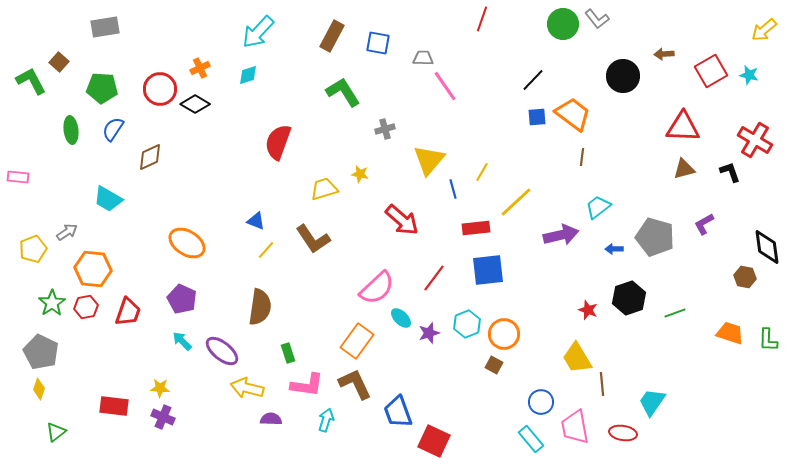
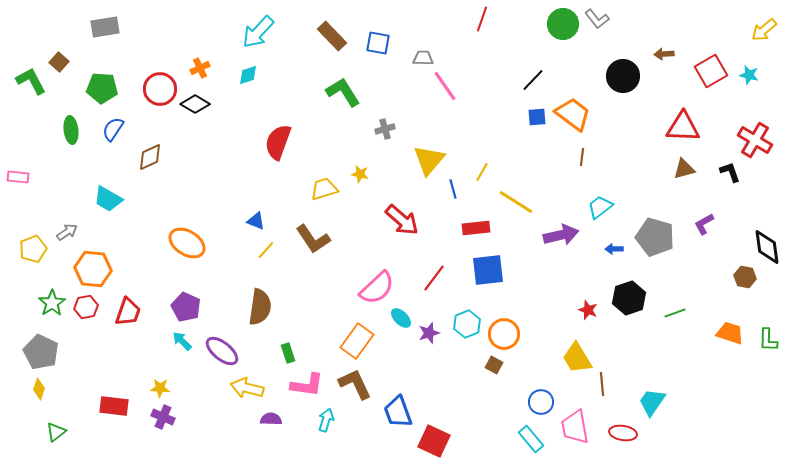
brown rectangle at (332, 36): rotated 72 degrees counterclockwise
yellow line at (516, 202): rotated 75 degrees clockwise
cyan trapezoid at (598, 207): moved 2 px right
purple pentagon at (182, 299): moved 4 px right, 8 px down
